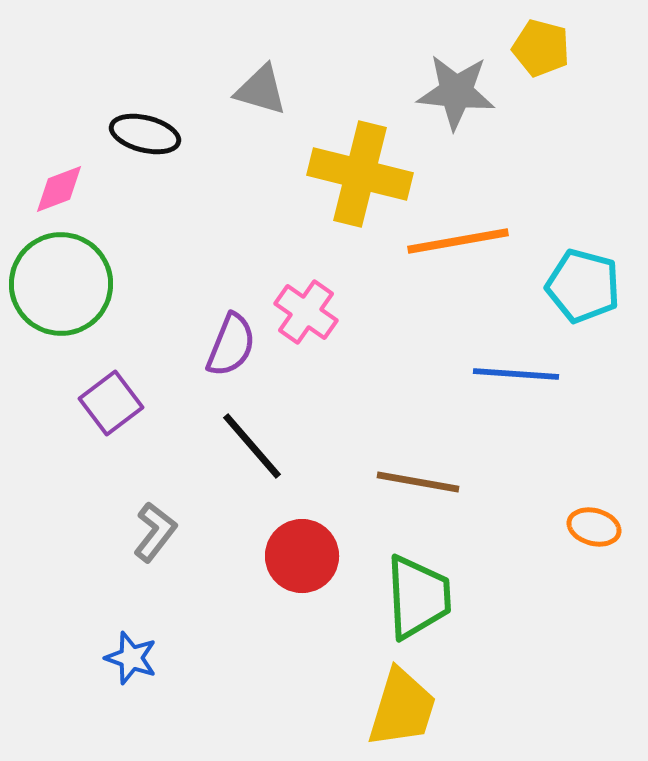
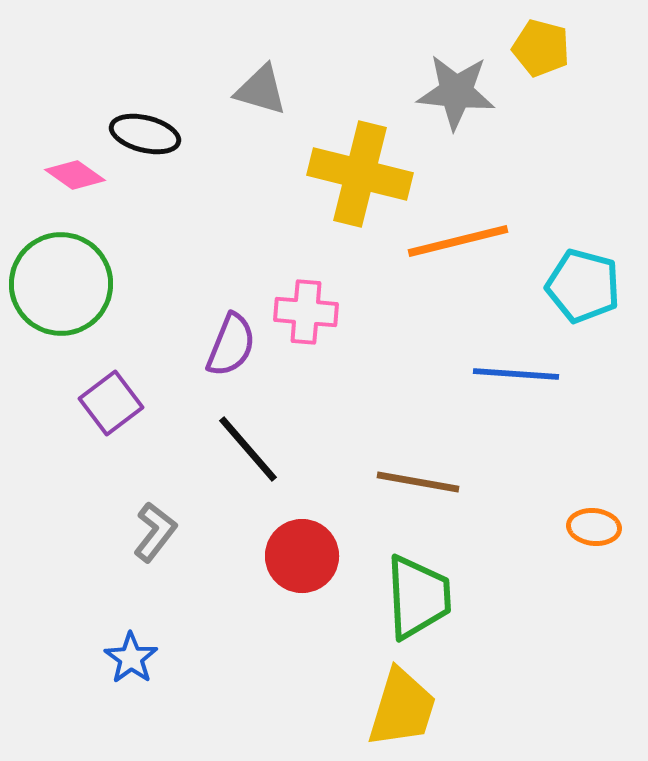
pink diamond: moved 16 px right, 14 px up; rotated 56 degrees clockwise
orange line: rotated 4 degrees counterclockwise
pink cross: rotated 30 degrees counterclockwise
black line: moved 4 px left, 3 px down
orange ellipse: rotated 9 degrees counterclockwise
blue star: rotated 16 degrees clockwise
